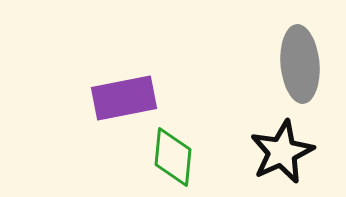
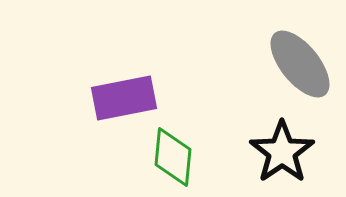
gray ellipse: rotated 34 degrees counterclockwise
black star: rotated 10 degrees counterclockwise
